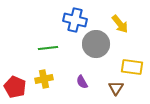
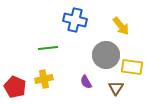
yellow arrow: moved 1 px right, 2 px down
gray circle: moved 10 px right, 11 px down
purple semicircle: moved 4 px right
